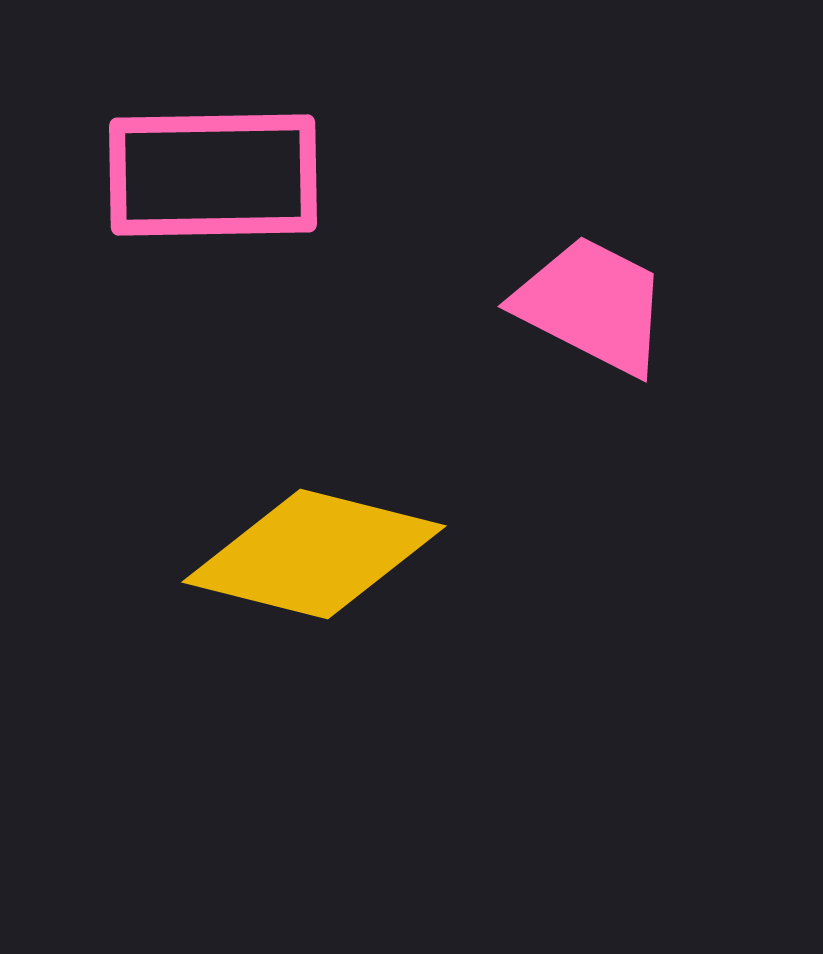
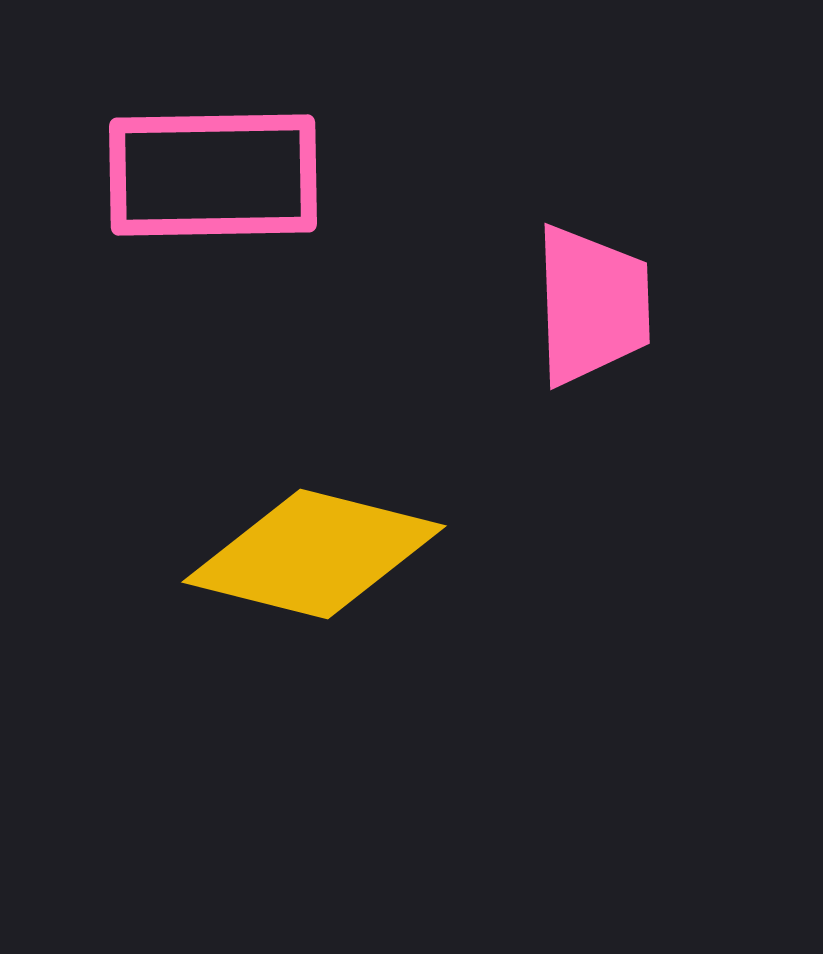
pink trapezoid: rotated 61 degrees clockwise
